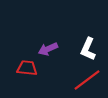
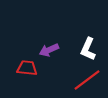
purple arrow: moved 1 px right, 1 px down
